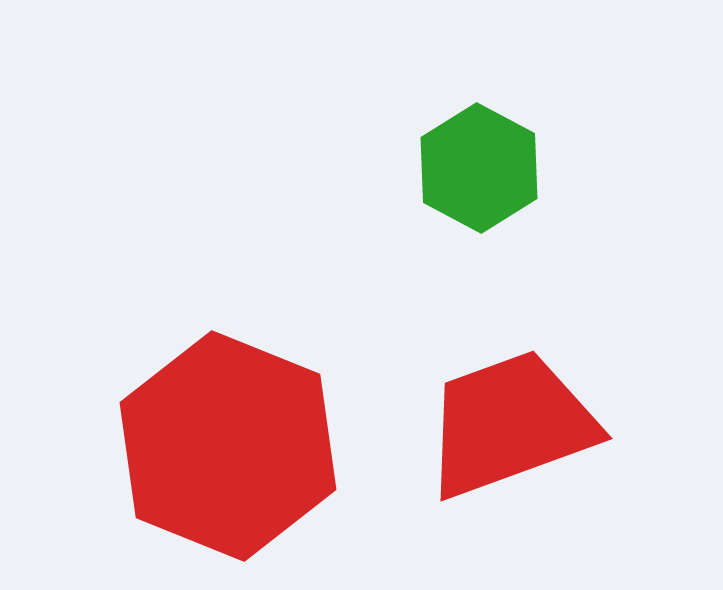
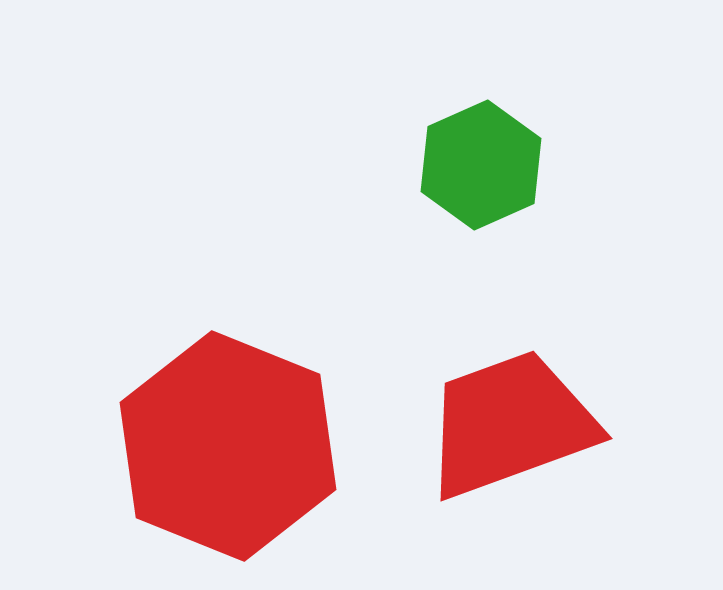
green hexagon: moved 2 px right, 3 px up; rotated 8 degrees clockwise
